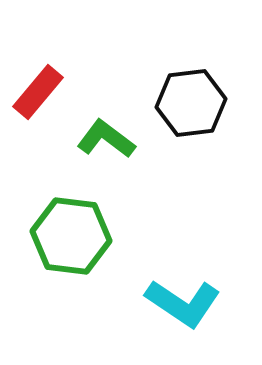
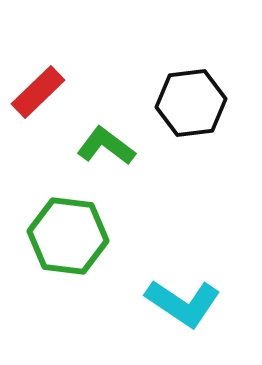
red rectangle: rotated 6 degrees clockwise
green L-shape: moved 7 px down
green hexagon: moved 3 px left
